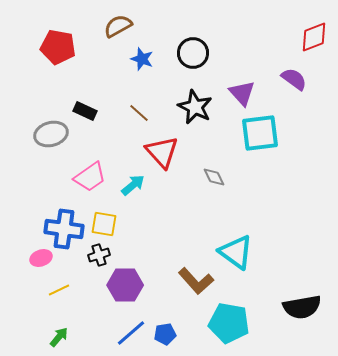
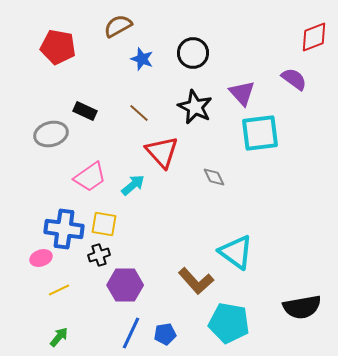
blue line: rotated 24 degrees counterclockwise
